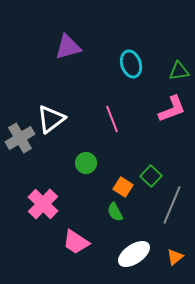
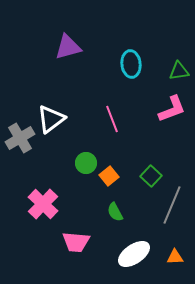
cyan ellipse: rotated 12 degrees clockwise
orange square: moved 14 px left, 11 px up; rotated 18 degrees clockwise
pink trapezoid: rotated 28 degrees counterclockwise
orange triangle: rotated 36 degrees clockwise
